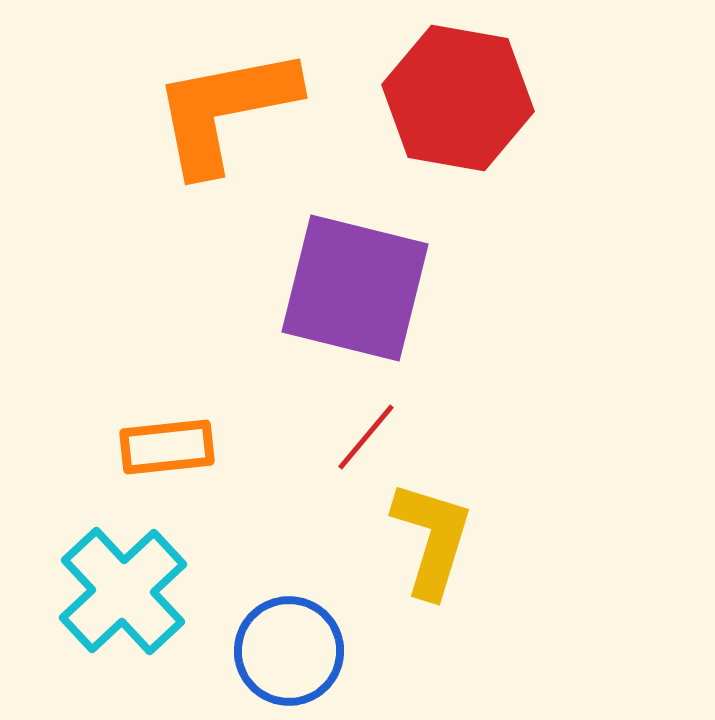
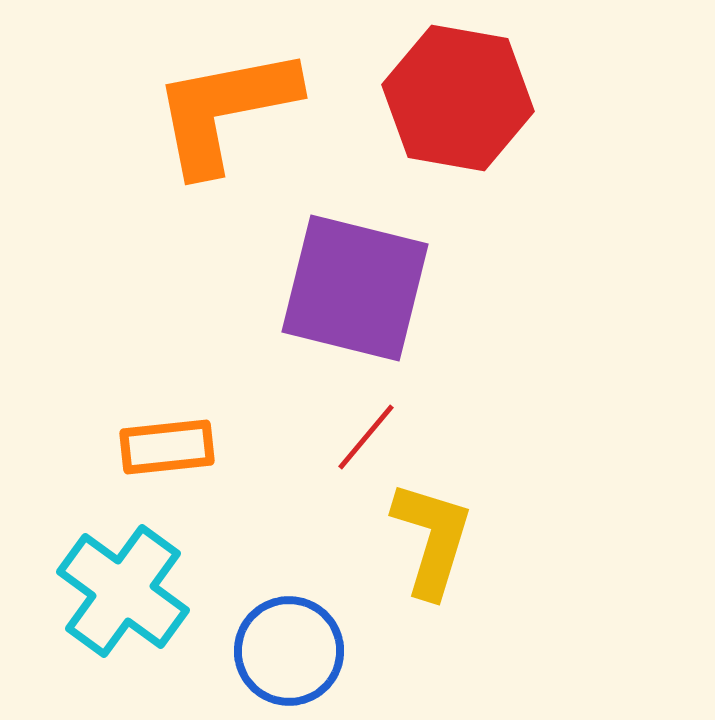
cyan cross: rotated 11 degrees counterclockwise
